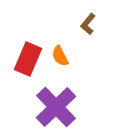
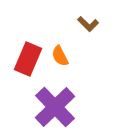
brown L-shape: rotated 85 degrees counterclockwise
purple cross: moved 1 px left
